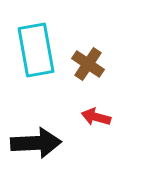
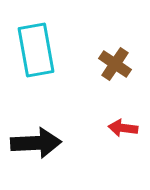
brown cross: moved 27 px right
red arrow: moved 27 px right, 11 px down; rotated 8 degrees counterclockwise
